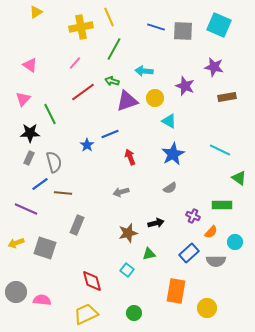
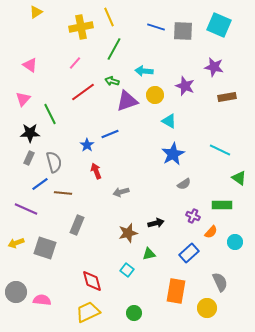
yellow circle at (155, 98): moved 3 px up
red arrow at (130, 157): moved 34 px left, 14 px down
gray semicircle at (170, 188): moved 14 px right, 4 px up
gray semicircle at (216, 261): moved 4 px right, 21 px down; rotated 114 degrees counterclockwise
yellow trapezoid at (86, 314): moved 2 px right, 2 px up
